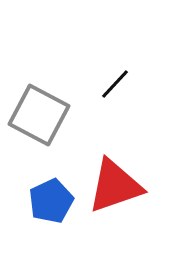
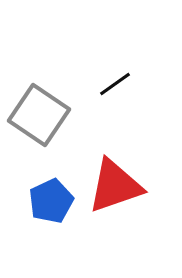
black line: rotated 12 degrees clockwise
gray square: rotated 6 degrees clockwise
